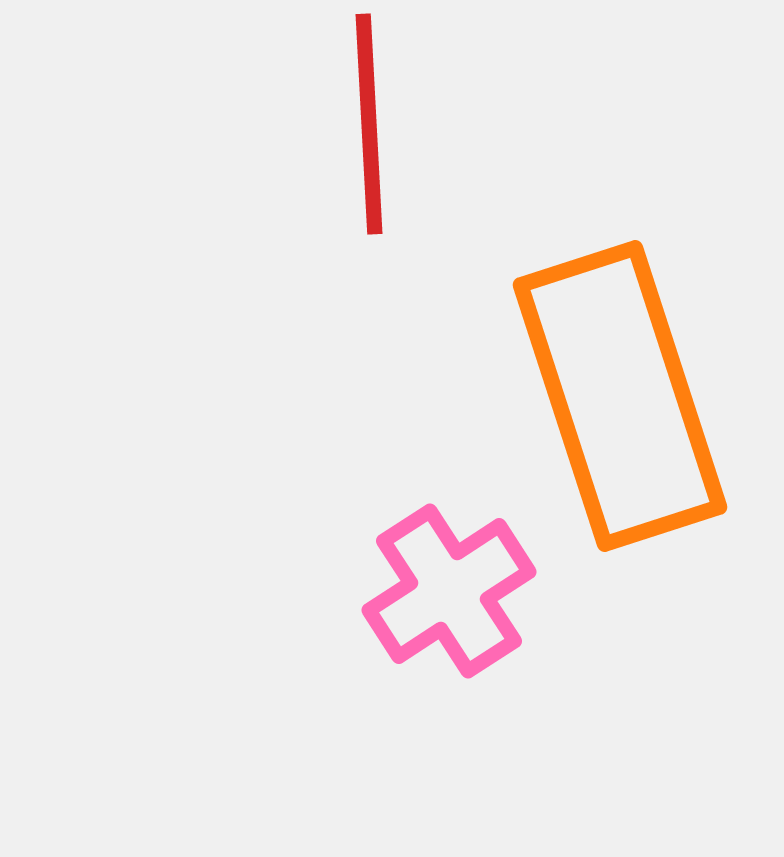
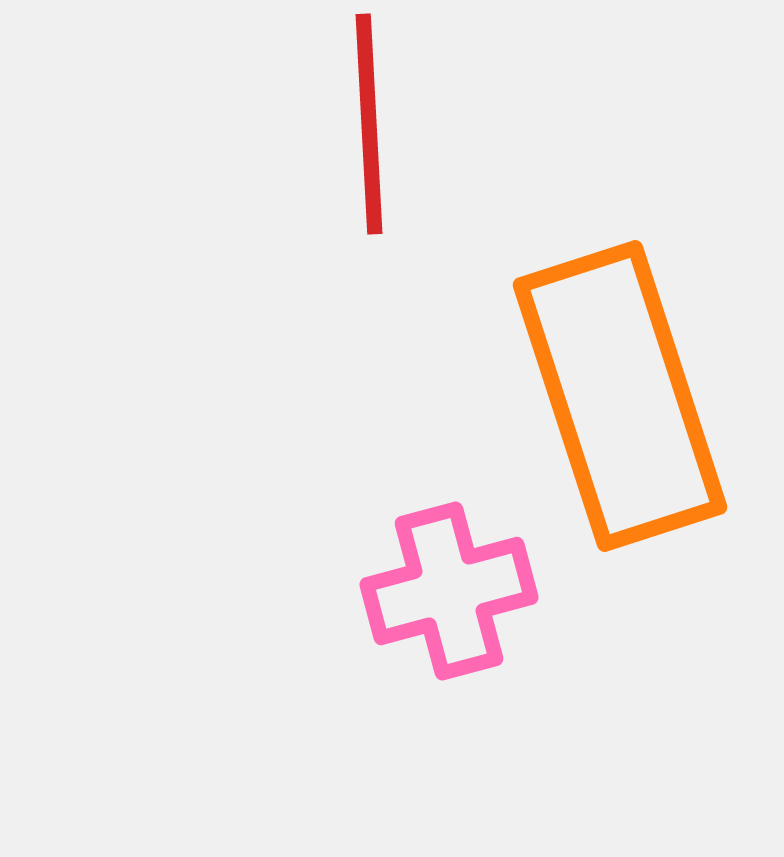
pink cross: rotated 18 degrees clockwise
